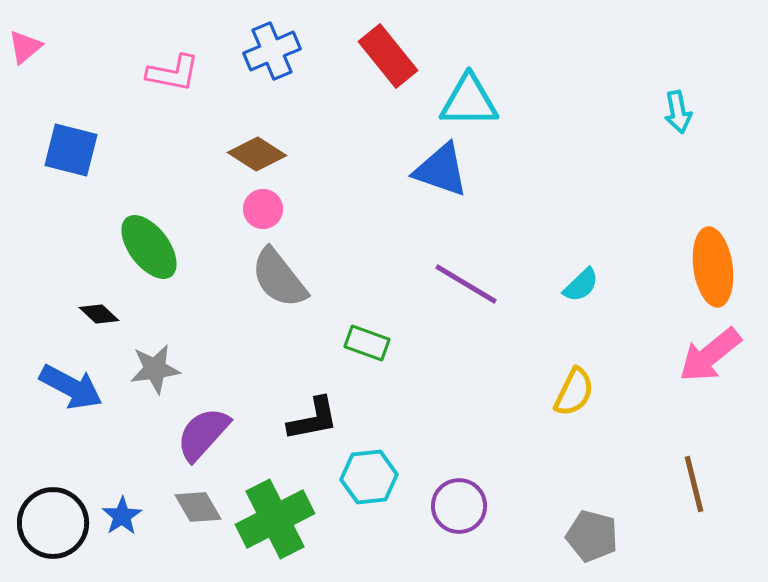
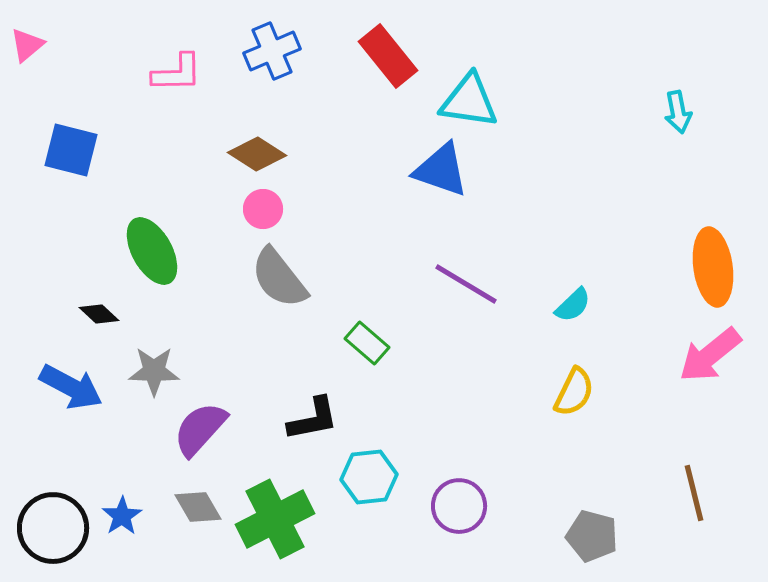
pink triangle: moved 2 px right, 2 px up
pink L-shape: moved 4 px right; rotated 12 degrees counterclockwise
cyan triangle: rotated 8 degrees clockwise
green ellipse: moved 3 px right, 4 px down; rotated 8 degrees clockwise
cyan semicircle: moved 8 px left, 20 px down
green rectangle: rotated 21 degrees clockwise
gray star: moved 1 px left, 2 px down; rotated 9 degrees clockwise
purple semicircle: moved 3 px left, 5 px up
brown line: moved 9 px down
black circle: moved 5 px down
